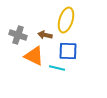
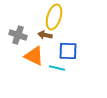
yellow ellipse: moved 12 px left, 3 px up
